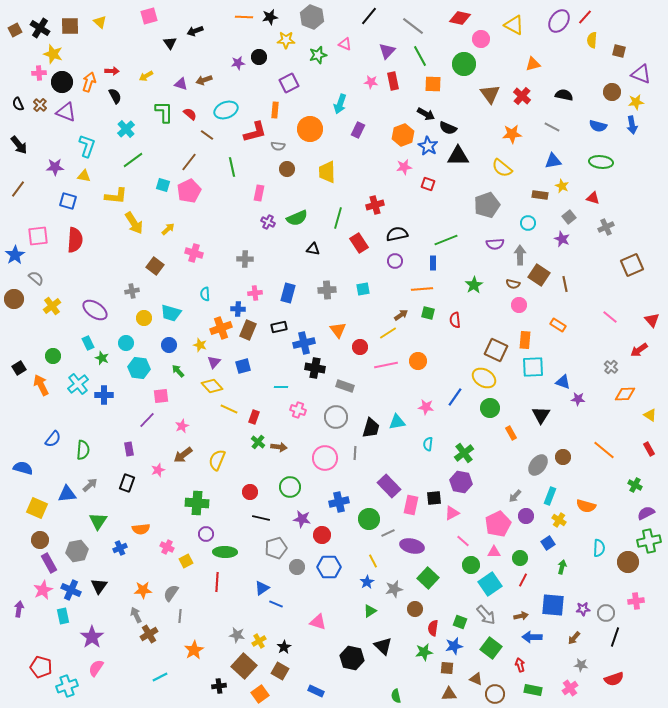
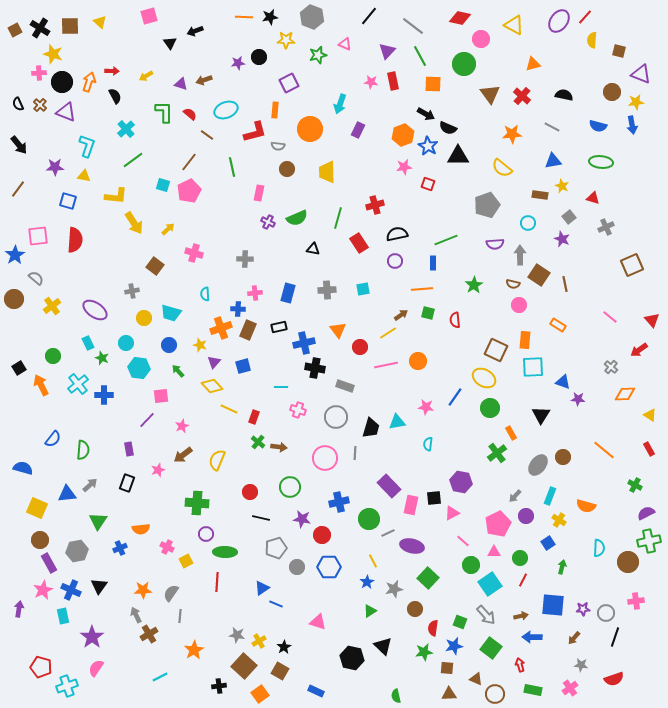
green cross at (464, 453): moved 33 px right
